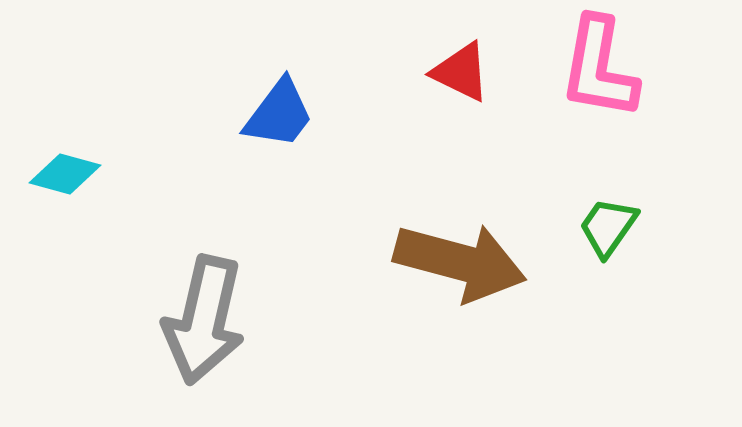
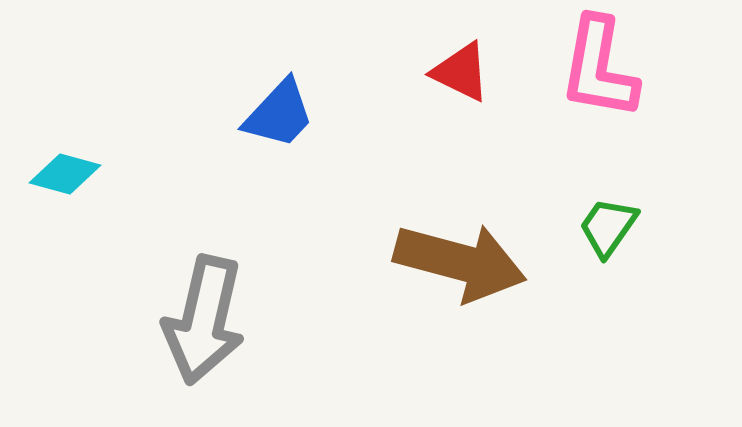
blue trapezoid: rotated 6 degrees clockwise
